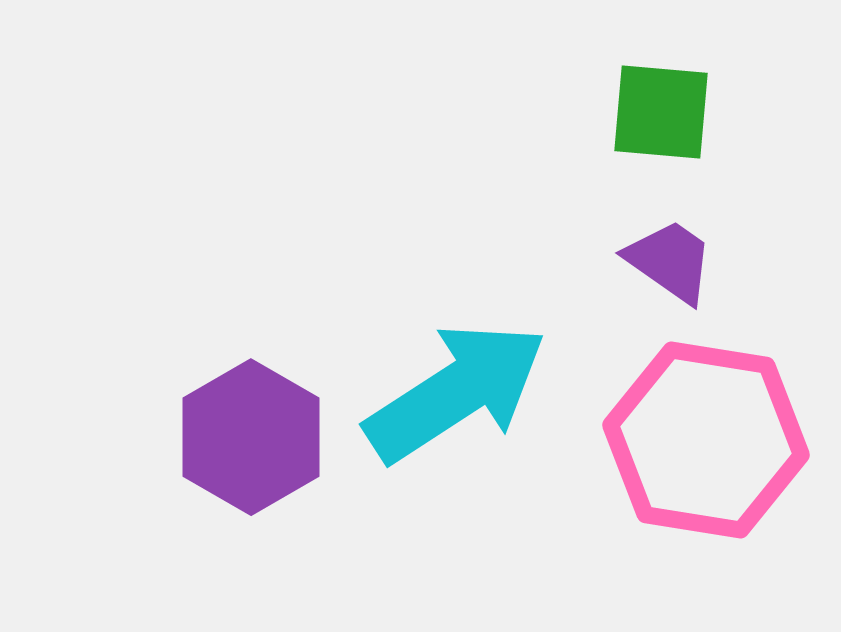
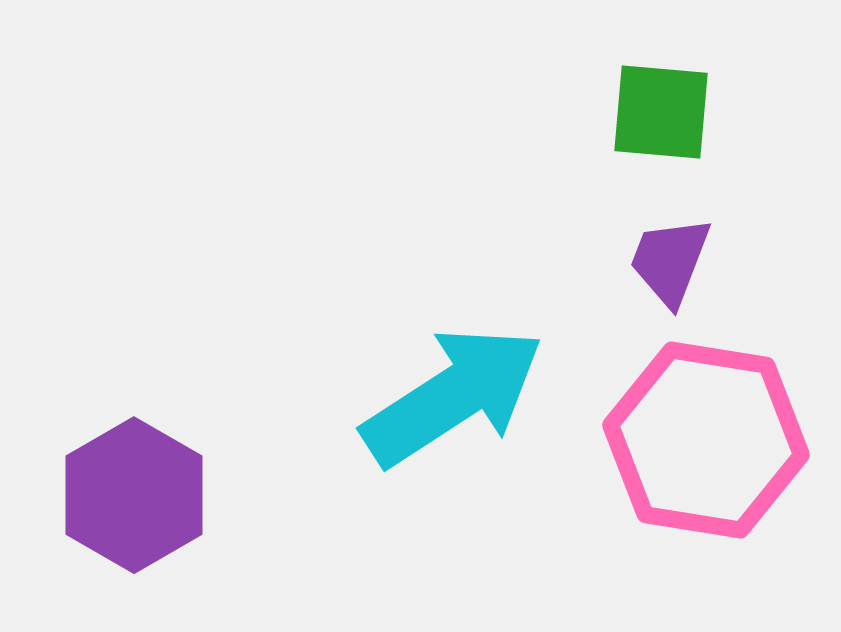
purple trapezoid: rotated 104 degrees counterclockwise
cyan arrow: moved 3 px left, 4 px down
purple hexagon: moved 117 px left, 58 px down
